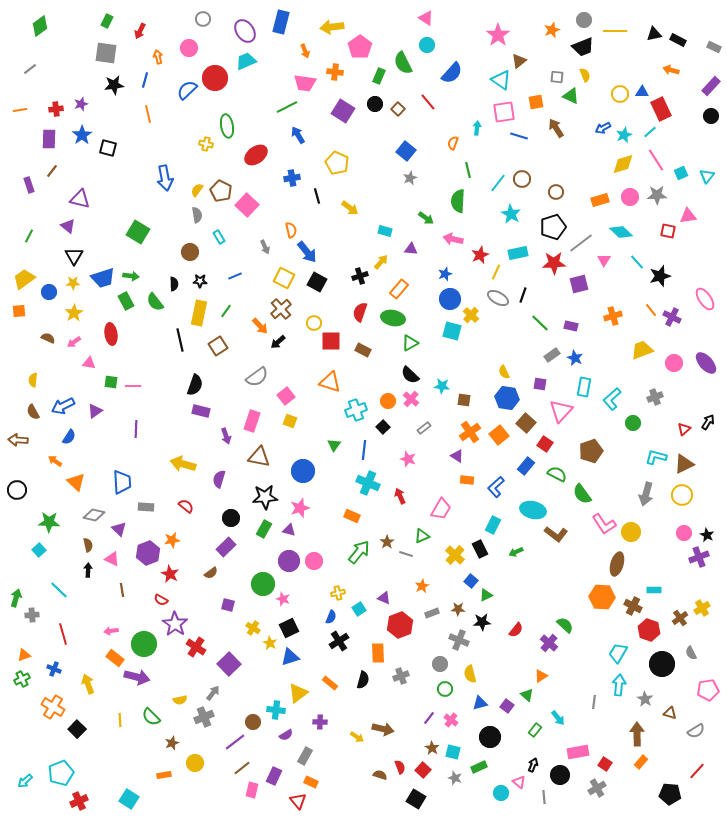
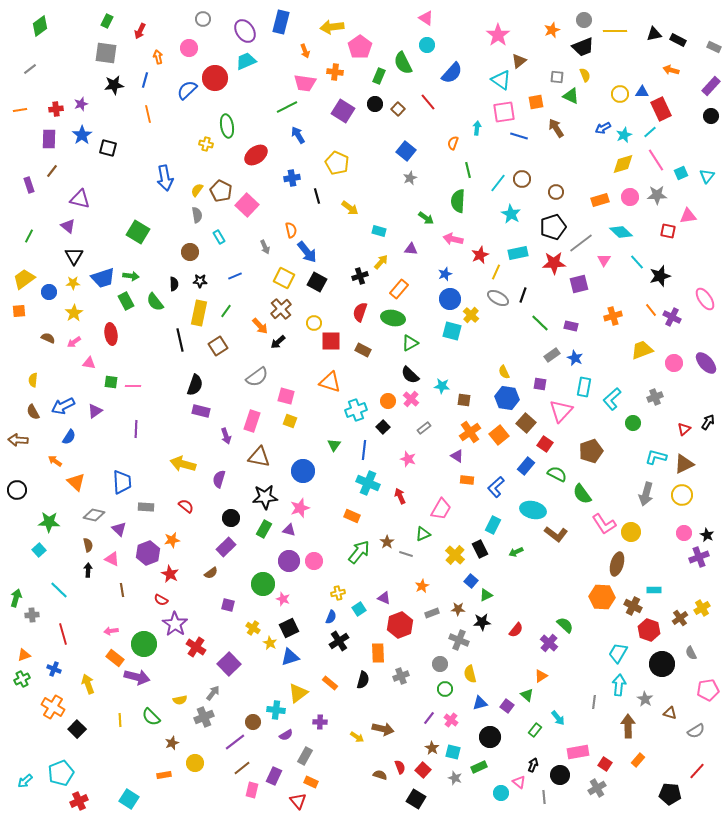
cyan rectangle at (385, 231): moved 6 px left
pink square at (286, 396): rotated 36 degrees counterclockwise
green triangle at (422, 536): moved 1 px right, 2 px up
brown arrow at (637, 734): moved 9 px left, 8 px up
orange rectangle at (641, 762): moved 3 px left, 2 px up
